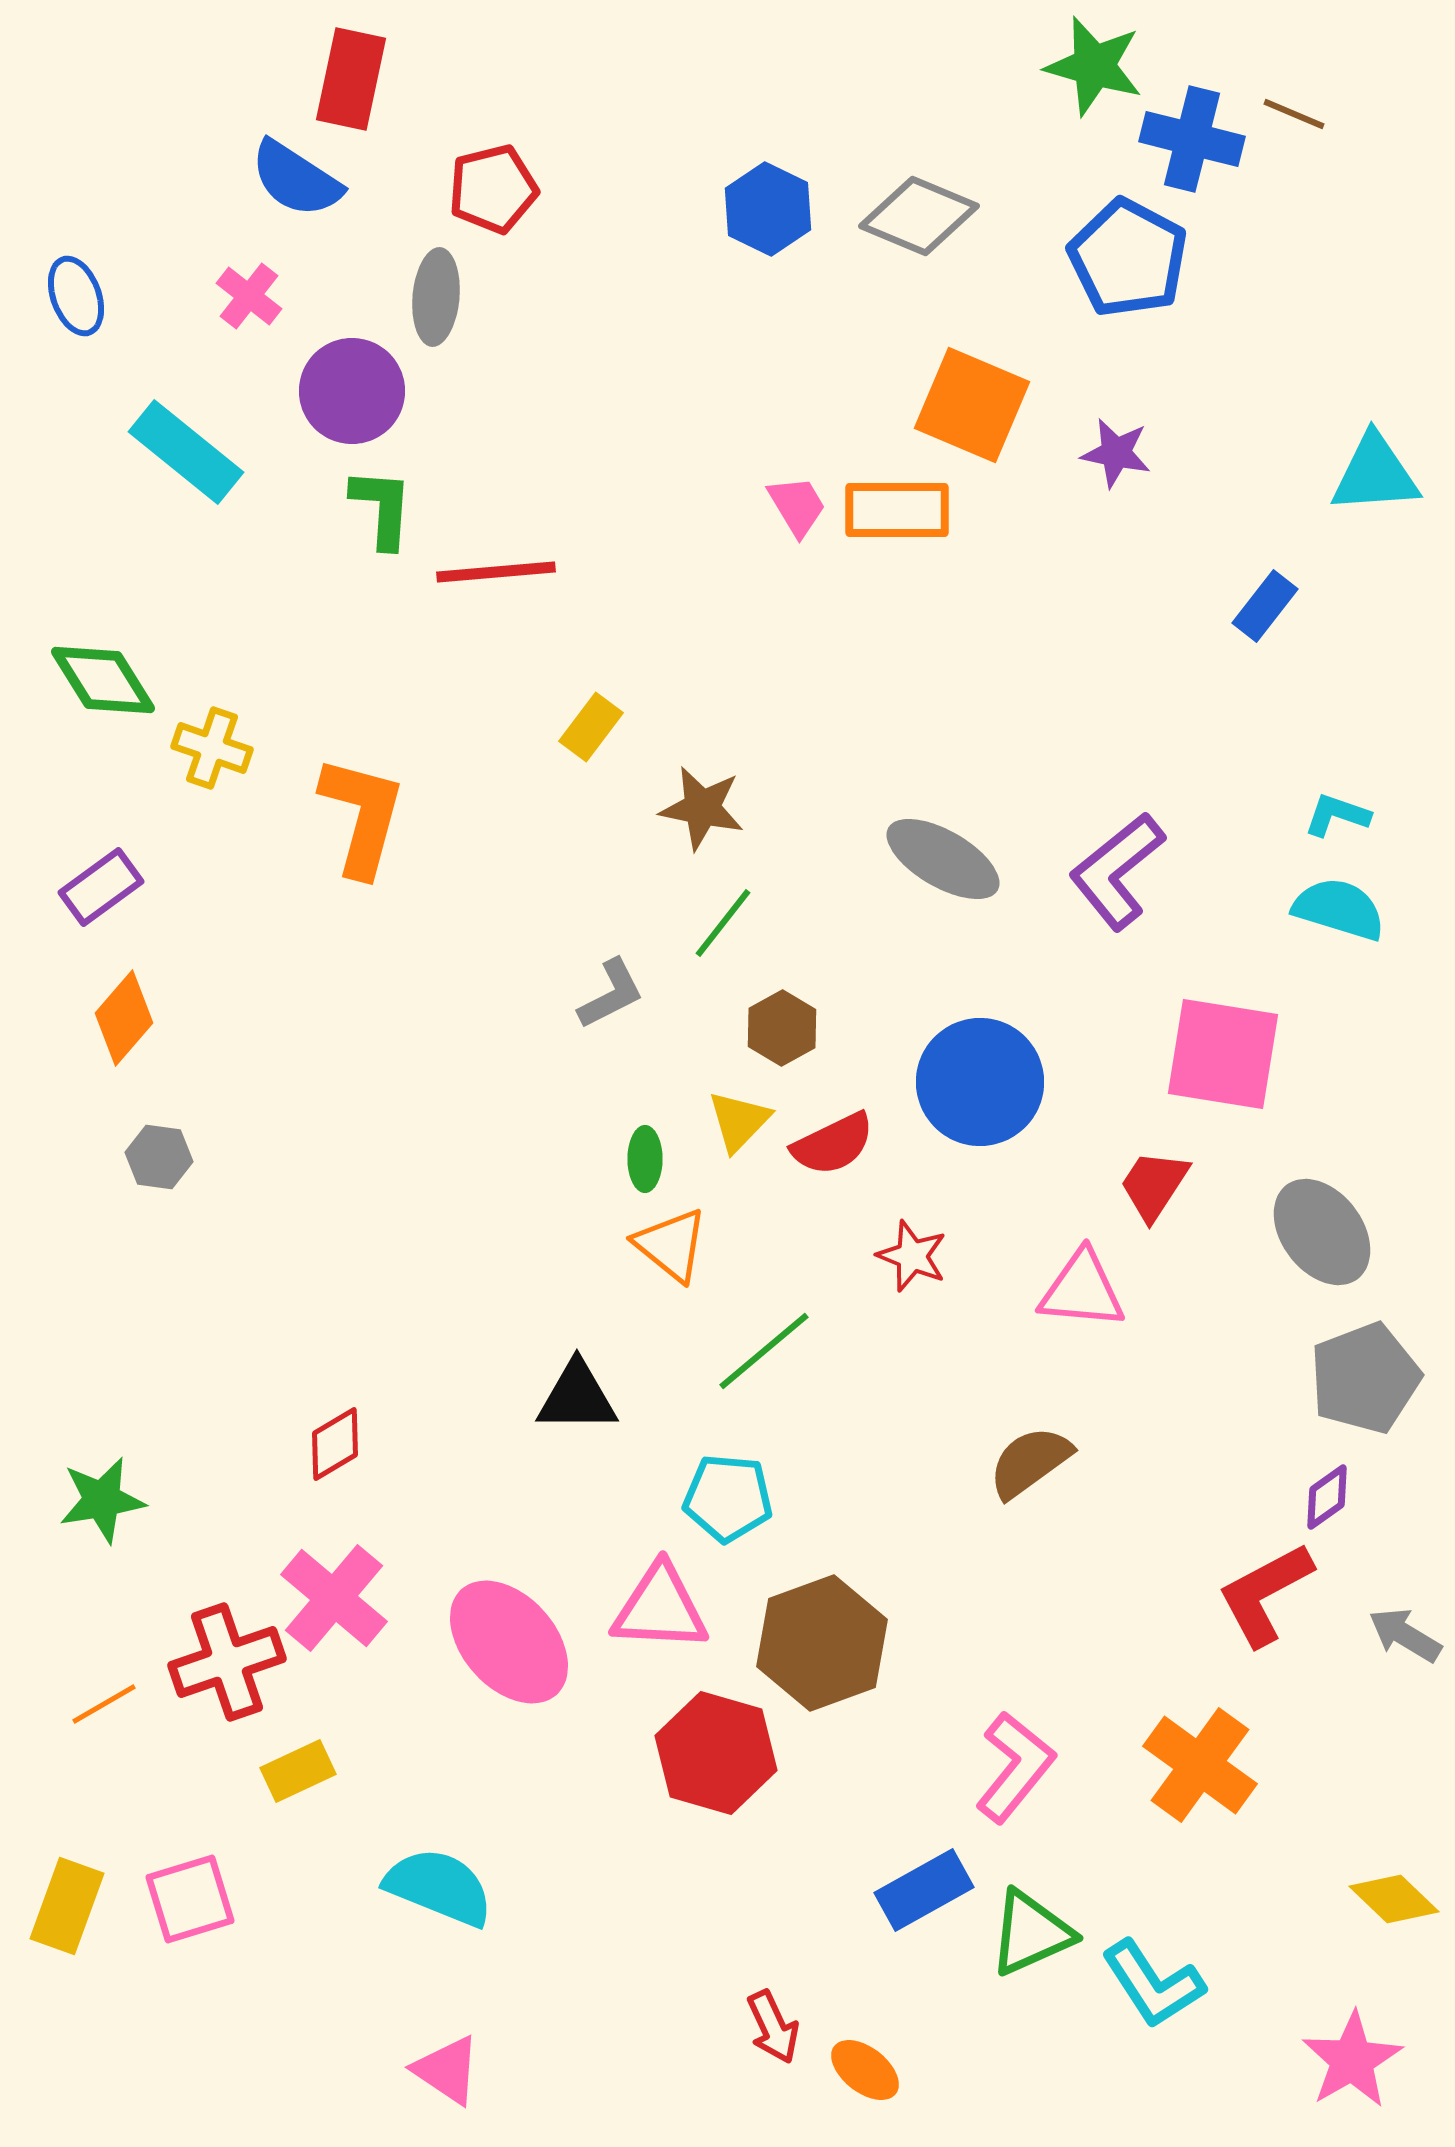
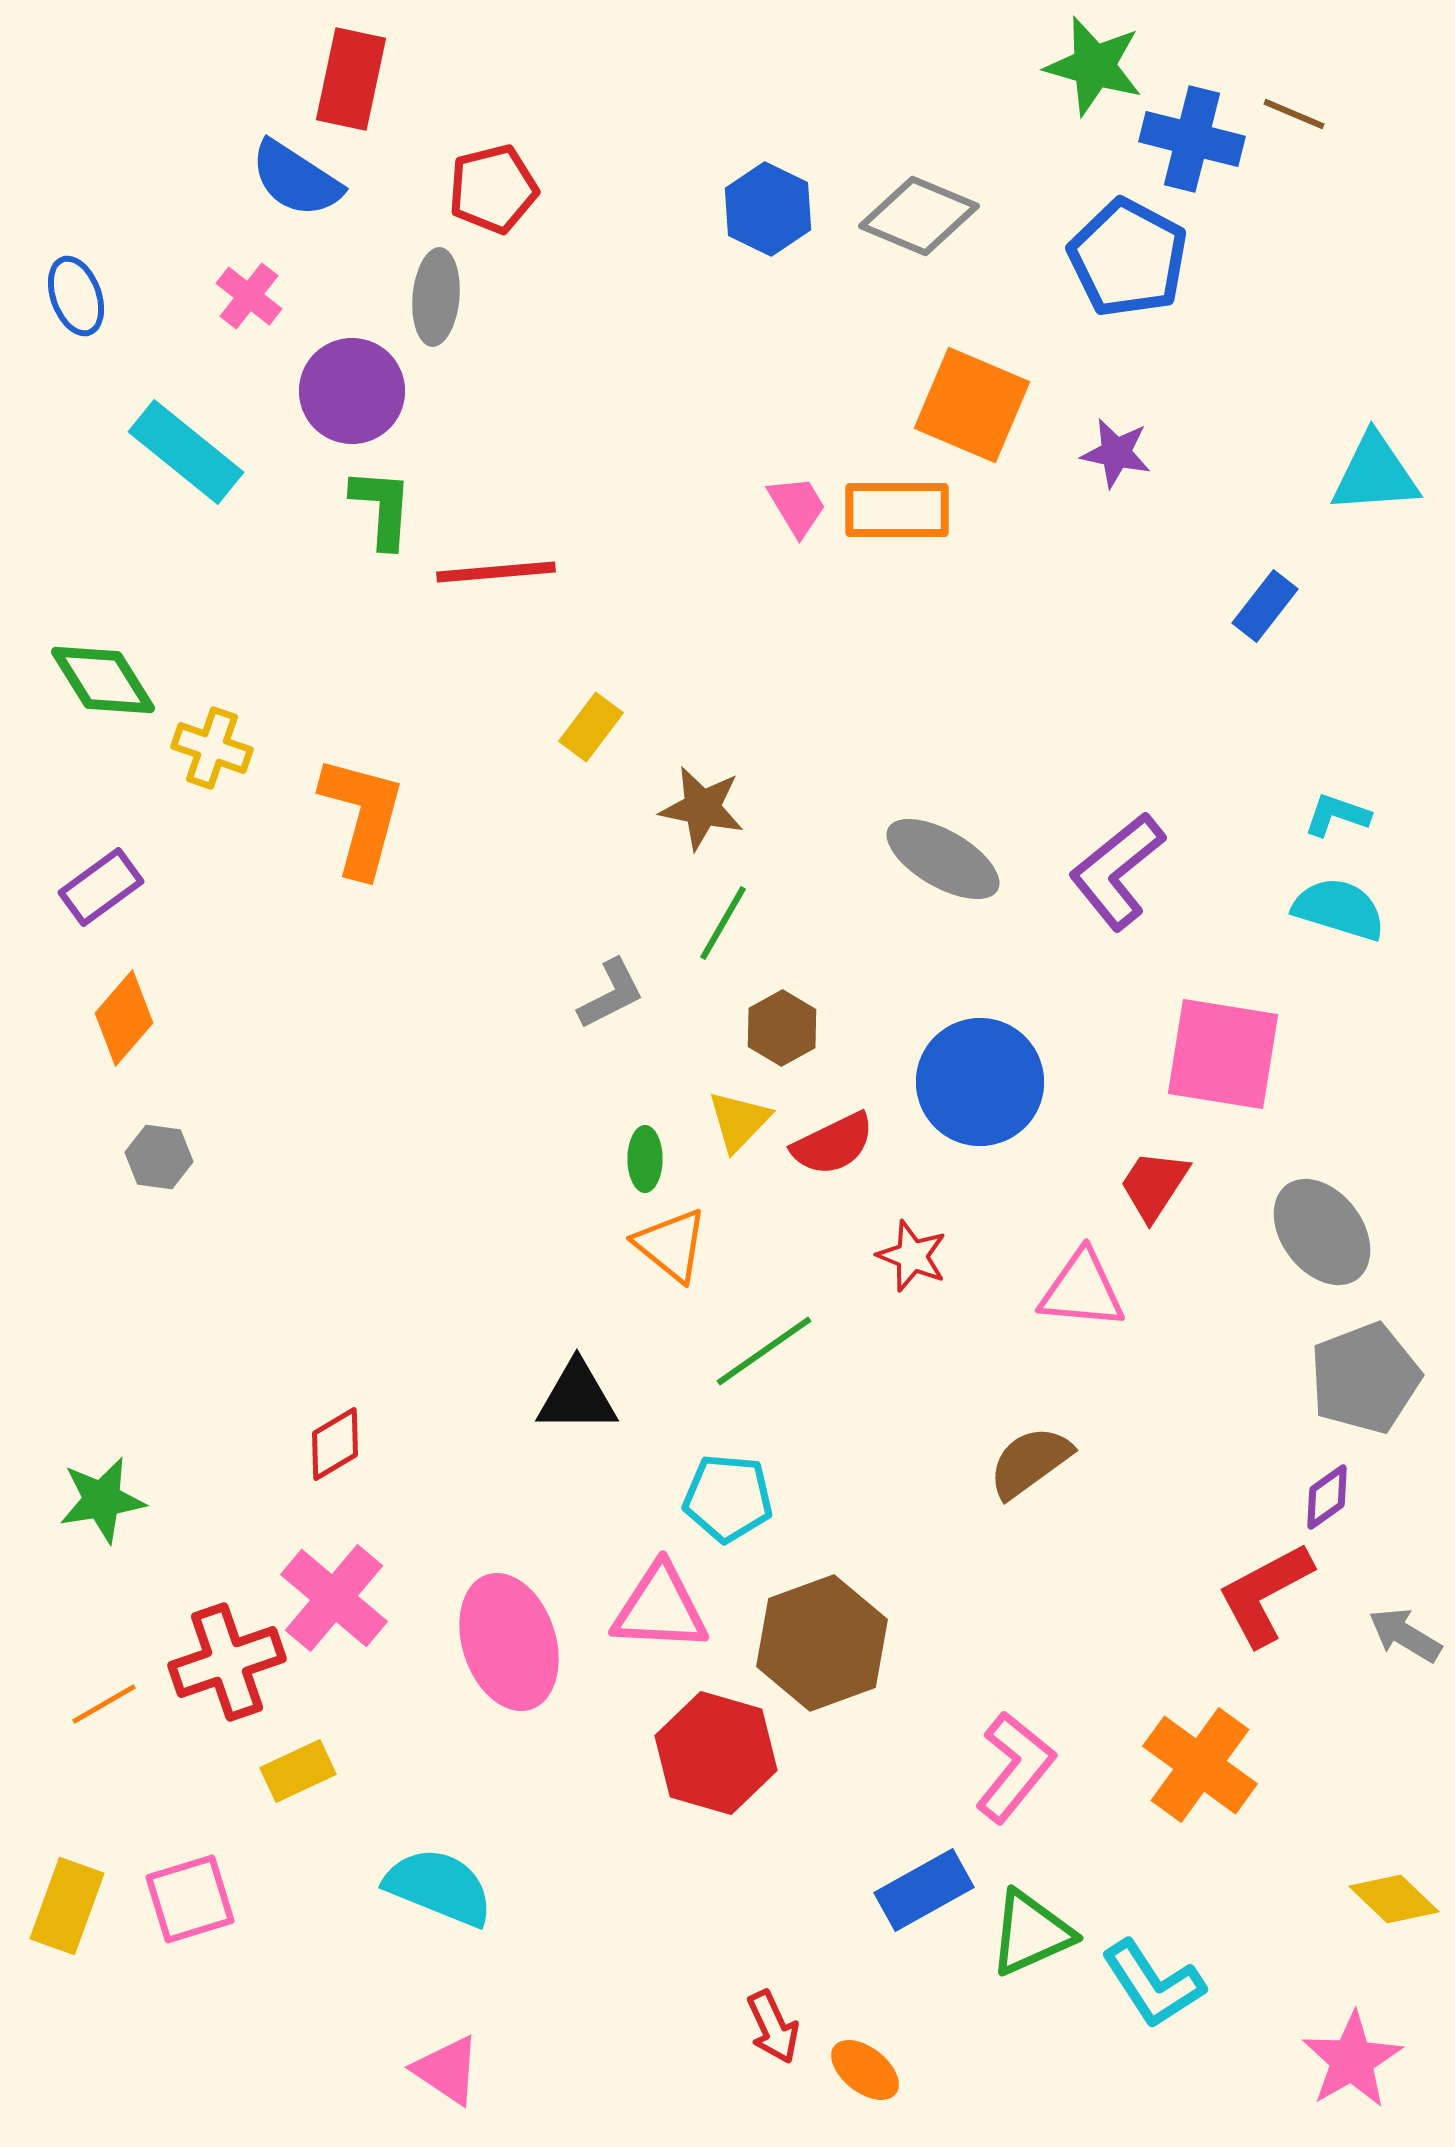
green line at (723, 923): rotated 8 degrees counterclockwise
green line at (764, 1351): rotated 5 degrees clockwise
pink ellipse at (509, 1642): rotated 24 degrees clockwise
